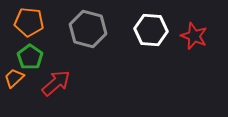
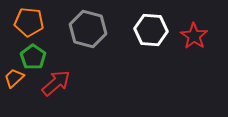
red star: rotated 12 degrees clockwise
green pentagon: moved 3 px right
